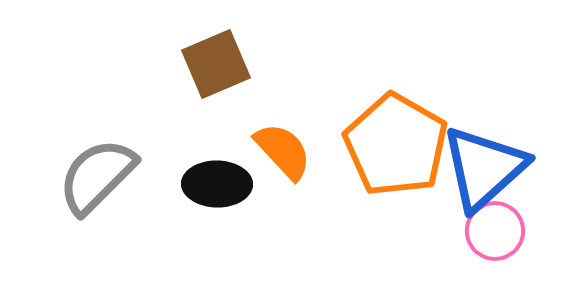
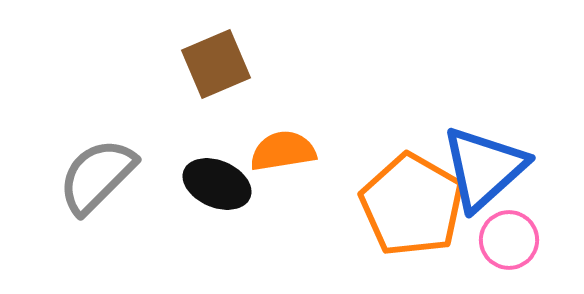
orange pentagon: moved 16 px right, 60 px down
orange semicircle: rotated 56 degrees counterclockwise
black ellipse: rotated 22 degrees clockwise
pink circle: moved 14 px right, 9 px down
